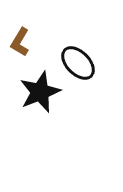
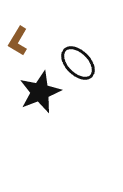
brown L-shape: moved 2 px left, 1 px up
